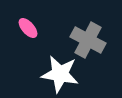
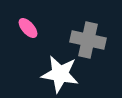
gray cross: rotated 16 degrees counterclockwise
